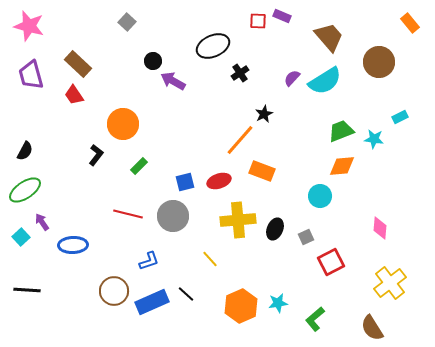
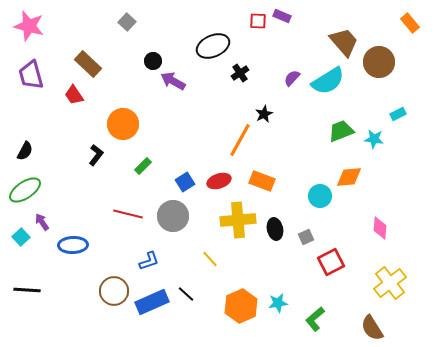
brown trapezoid at (329, 37): moved 15 px right, 5 px down
brown rectangle at (78, 64): moved 10 px right
cyan semicircle at (325, 81): moved 3 px right
cyan rectangle at (400, 117): moved 2 px left, 3 px up
orange line at (240, 140): rotated 12 degrees counterclockwise
green rectangle at (139, 166): moved 4 px right
orange diamond at (342, 166): moved 7 px right, 11 px down
orange rectangle at (262, 171): moved 10 px down
blue square at (185, 182): rotated 18 degrees counterclockwise
black ellipse at (275, 229): rotated 35 degrees counterclockwise
